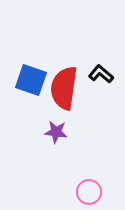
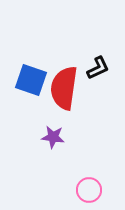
black L-shape: moved 3 px left, 6 px up; rotated 115 degrees clockwise
purple star: moved 3 px left, 5 px down
pink circle: moved 2 px up
